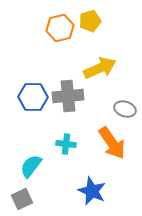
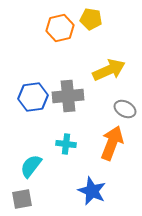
yellow pentagon: moved 1 px right, 2 px up; rotated 25 degrees clockwise
yellow arrow: moved 9 px right, 2 px down
blue hexagon: rotated 8 degrees counterclockwise
gray ellipse: rotated 10 degrees clockwise
orange arrow: rotated 124 degrees counterclockwise
gray square: rotated 15 degrees clockwise
